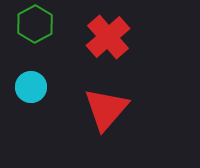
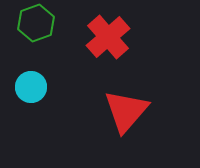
green hexagon: moved 1 px right, 1 px up; rotated 9 degrees clockwise
red triangle: moved 20 px right, 2 px down
